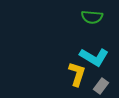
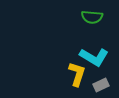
gray rectangle: moved 1 px up; rotated 28 degrees clockwise
